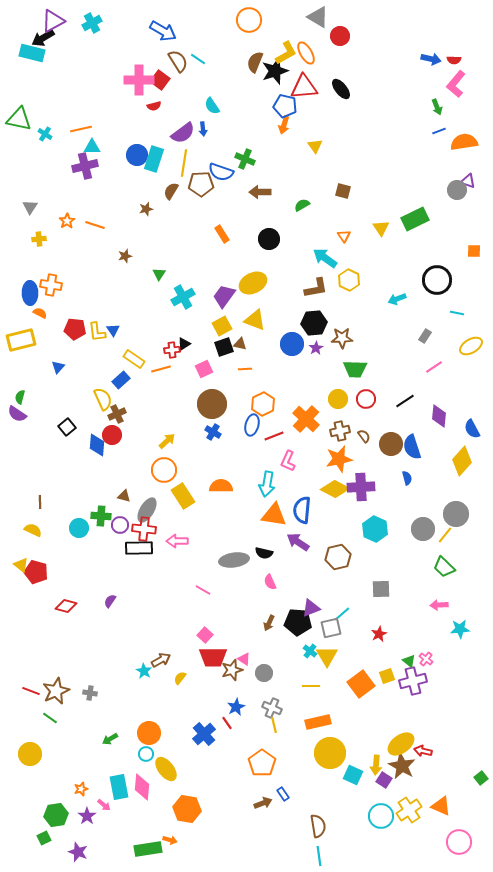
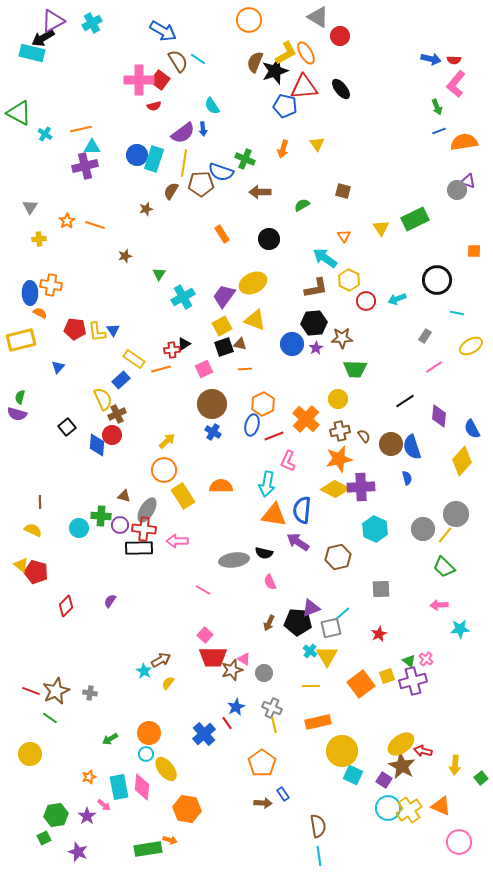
green triangle at (19, 119): moved 6 px up; rotated 16 degrees clockwise
orange arrow at (284, 125): moved 1 px left, 24 px down
yellow triangle at (315, 146): moved 2 px right, 2 px up
red circle at (366, 399): moved 98 px up
purple semicircle at (17, 414): rotated 18 degrees counterclockwise
red diamond at (66, 606): rotated 60 degrees counterclockwise
yellow semicircle at (180, 678): moved 12 px left, 5 px down
yellow circle at (330, 753): moved 12 px right, 2 px up
yellow arrow at (376, 765): moved 79 px right
orange star at (81, 789): moved 8 px right, 12 px up
brown arrow at (263, 803): rotated 24 degrees clockwise
cyan circle at (381, 816): moved 7 px right, 8 px up
